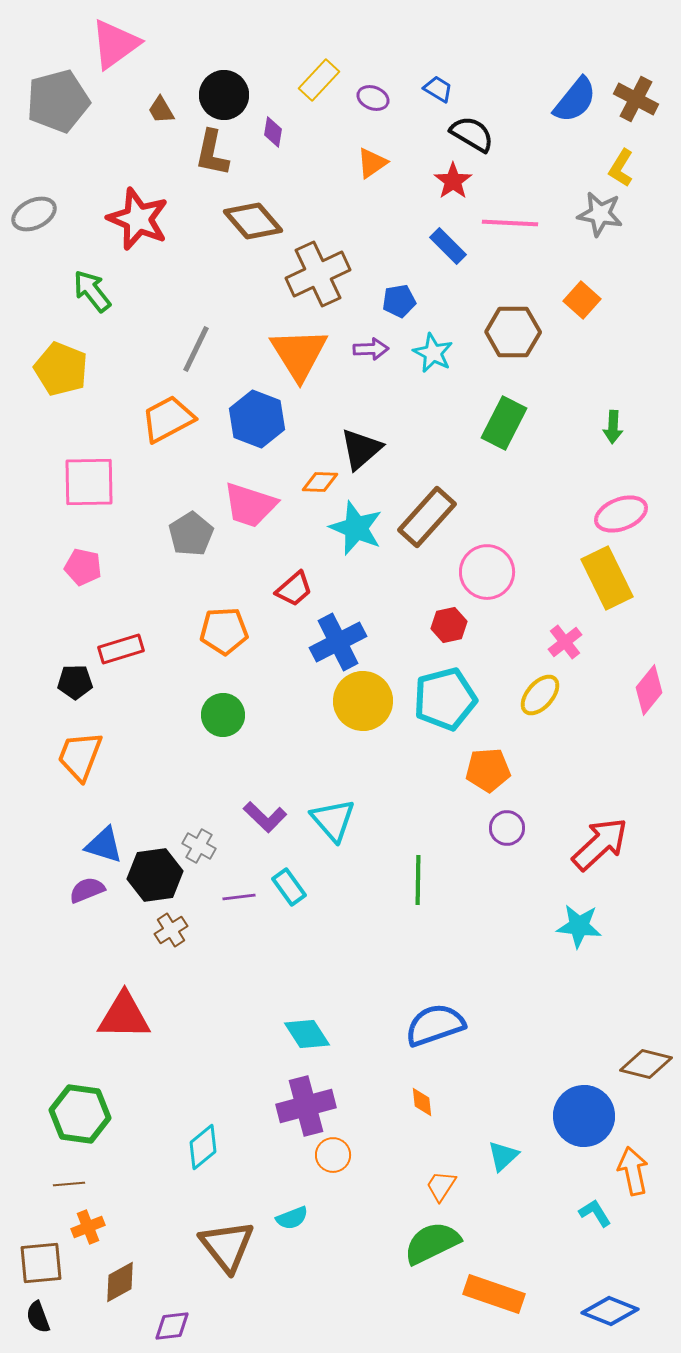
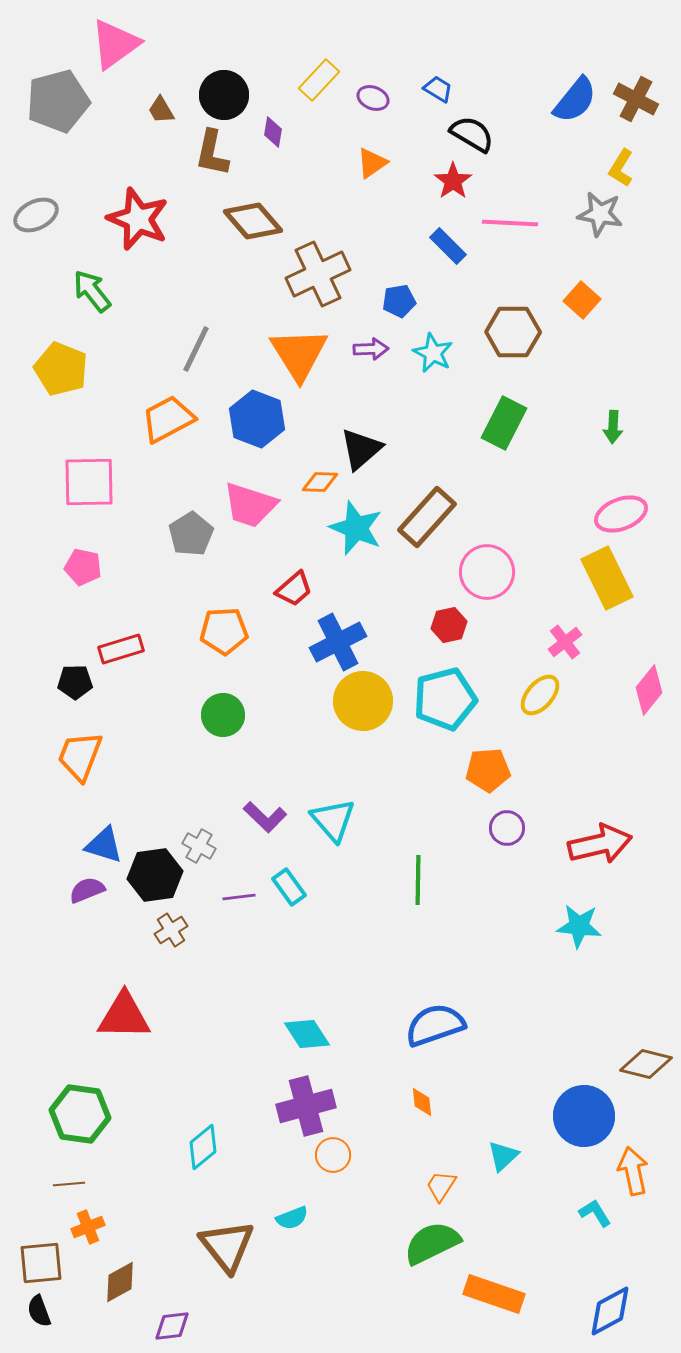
gray ellipse at (34, 214): moved 2 px right, 1 px down
red arrow at (600, 844): rotated 30 degrees clockwise
blue diamond at (610, 1311): rotated 50 degrees counterclockwise
black semicircle at (38, 1317): moved 1 px right, 6 px up
